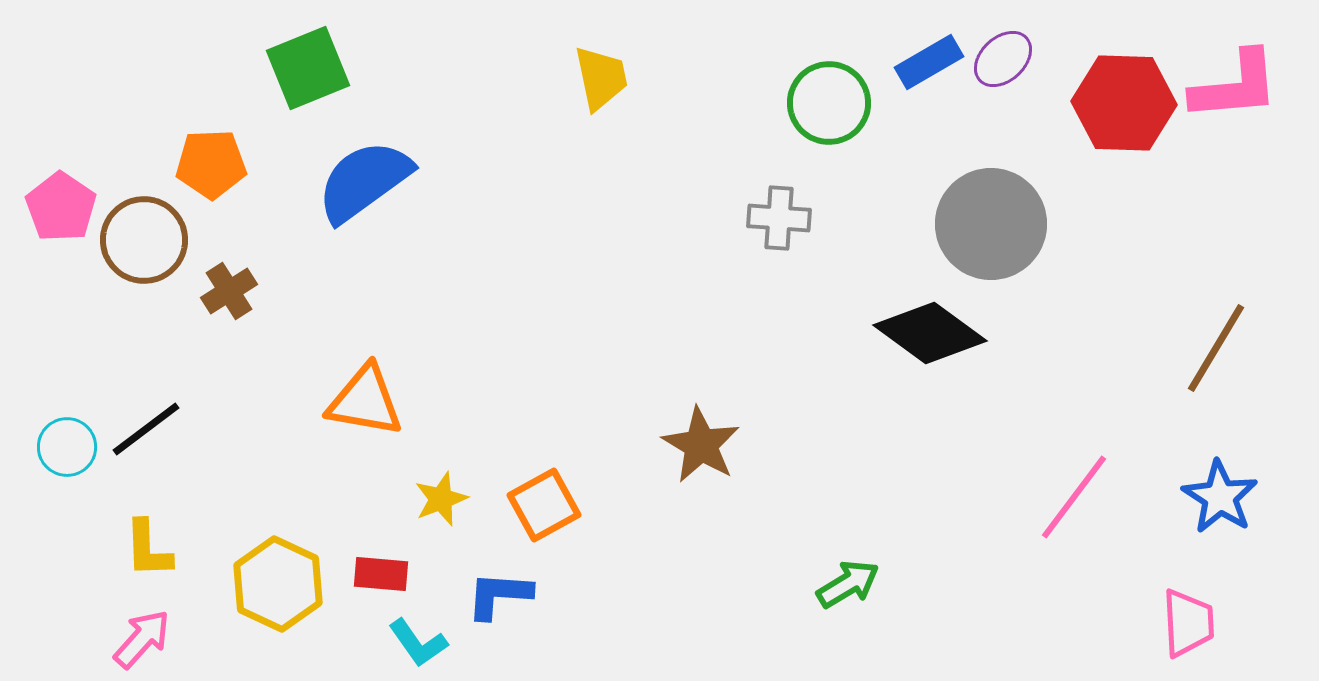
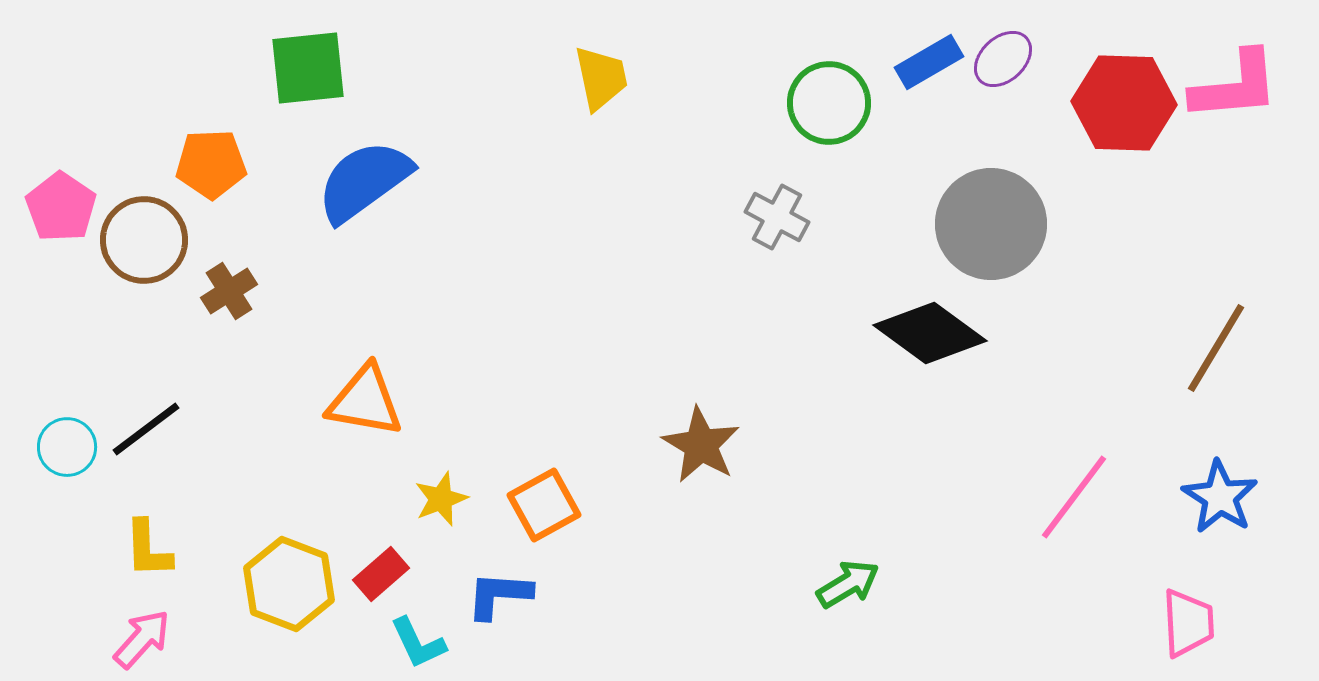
green square: rotated 16 degrees clockwise
gray cross: moved 2 px left, 1 px up; rotated 24 degrees clockwise
red rectangle: rotated 46 degrees counterclockwise
yellow hexagon: moved 11 px right; rotated 4 degrees counterclockwise
cyan L-shape: rotated 10 degrees clockwise
